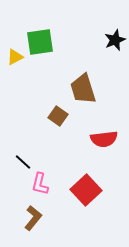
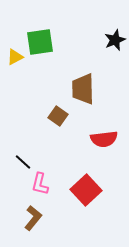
brown trapezoid: rotated 16 degrees clockwise
